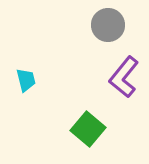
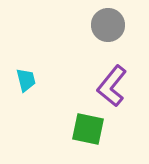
purple L-shape: moved 12 px left, 9 px down
green square: rotated 28 degrees counterclockwise
